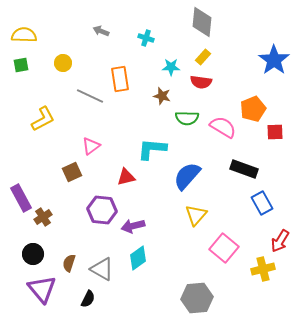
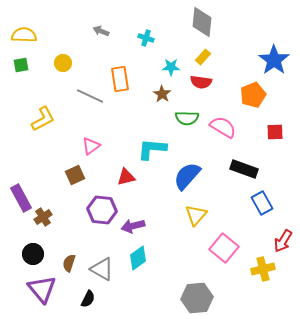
brown star: moved 2 px up; rotated 18 degrees clockwise
orange pentagon: moved 14 px up
brown square: moved 3 px right, 3 px down
red arrow: moved 3 px right
